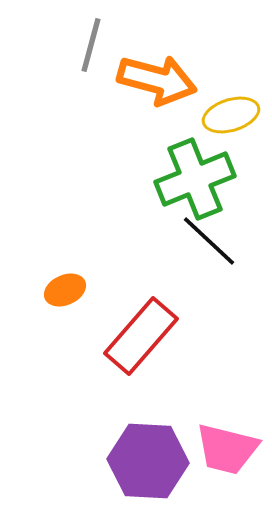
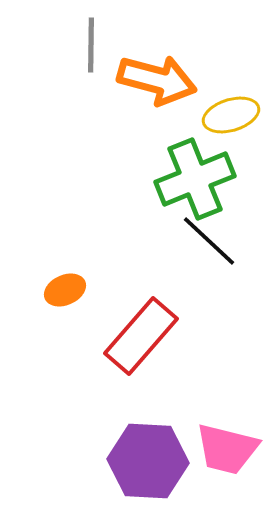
gray line: rotated 14 degrees counterclockwise
